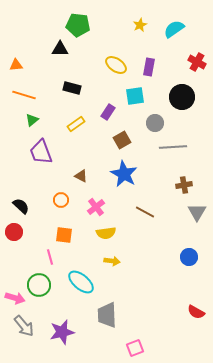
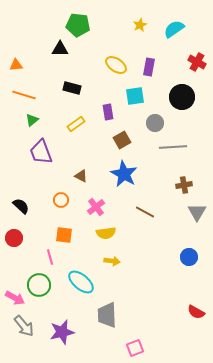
purple rectangle at (108, 112): rotated 42 degrees counterclockwise
red circle at (14, 232): moved 6 px down
pink arrow at (15, 298): rotated 12 degrees clockwise
